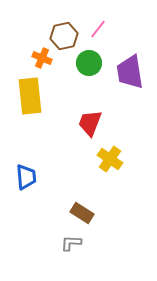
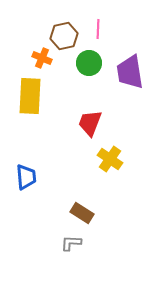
pink line: rotated 36 degrees counterclockwise
yellow rectangle: rotated 9 degrees clockwise
